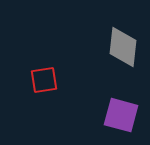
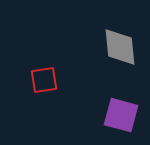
gray diamond: moved 3 px left; rotated 12 degrees counterclockwise
